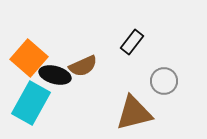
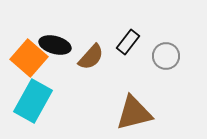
black rectangle: moved 4 px left
brown semicircle: moved 8 px right, 9 px up; rotated 24 degrees counterclockwise
black ellipse: moved 30 px up
gray circle: moved 2 px right, 25 px up
cyan rectangle: moved 2 px right, 2 px up
